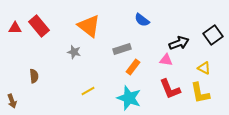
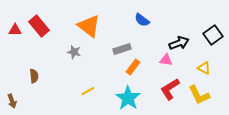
red triangle: moved 2 px down
red L-shape: rotated 80 degrees clockwise
yellow L-shape: moved 1 px left, 2 px down; rotated 15 degrees counterclockwise
cyan star: moved 1 px left; rotated 15 degrees clockwise
